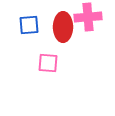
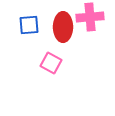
pink cross: moved 2 px right
pink square: moved 3 px right; rotated 25 degrees clockwise
